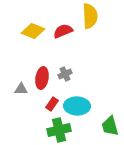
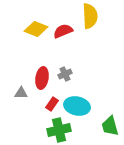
yellow diamond: moved 3 px right, 2 px up
gray triangle: moved 4 px down
cyan ellipse: rotated 10 degrees clockwise
